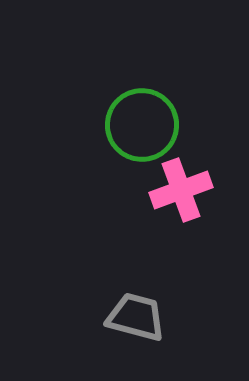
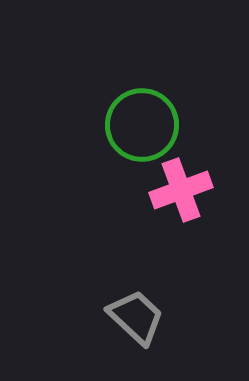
gray trapezoid: rotated 28 degrees clockwise
